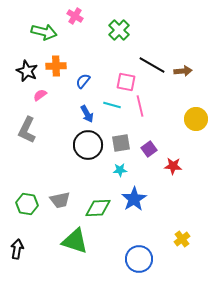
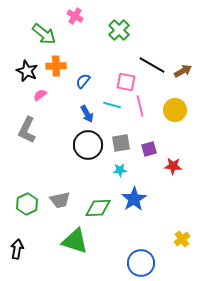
green arrow: moved 2 px down; rotated 25 degrees clockwise
brown arrow: rotated 24 degrees counterclockwise
yellow circle: moved 21 px left, 9 px up
purple square: rotated 21 degrees clockwise
green hexagon: rotated 25 degrees clockwise
blue circle: moved 2 px right, 4 px down
